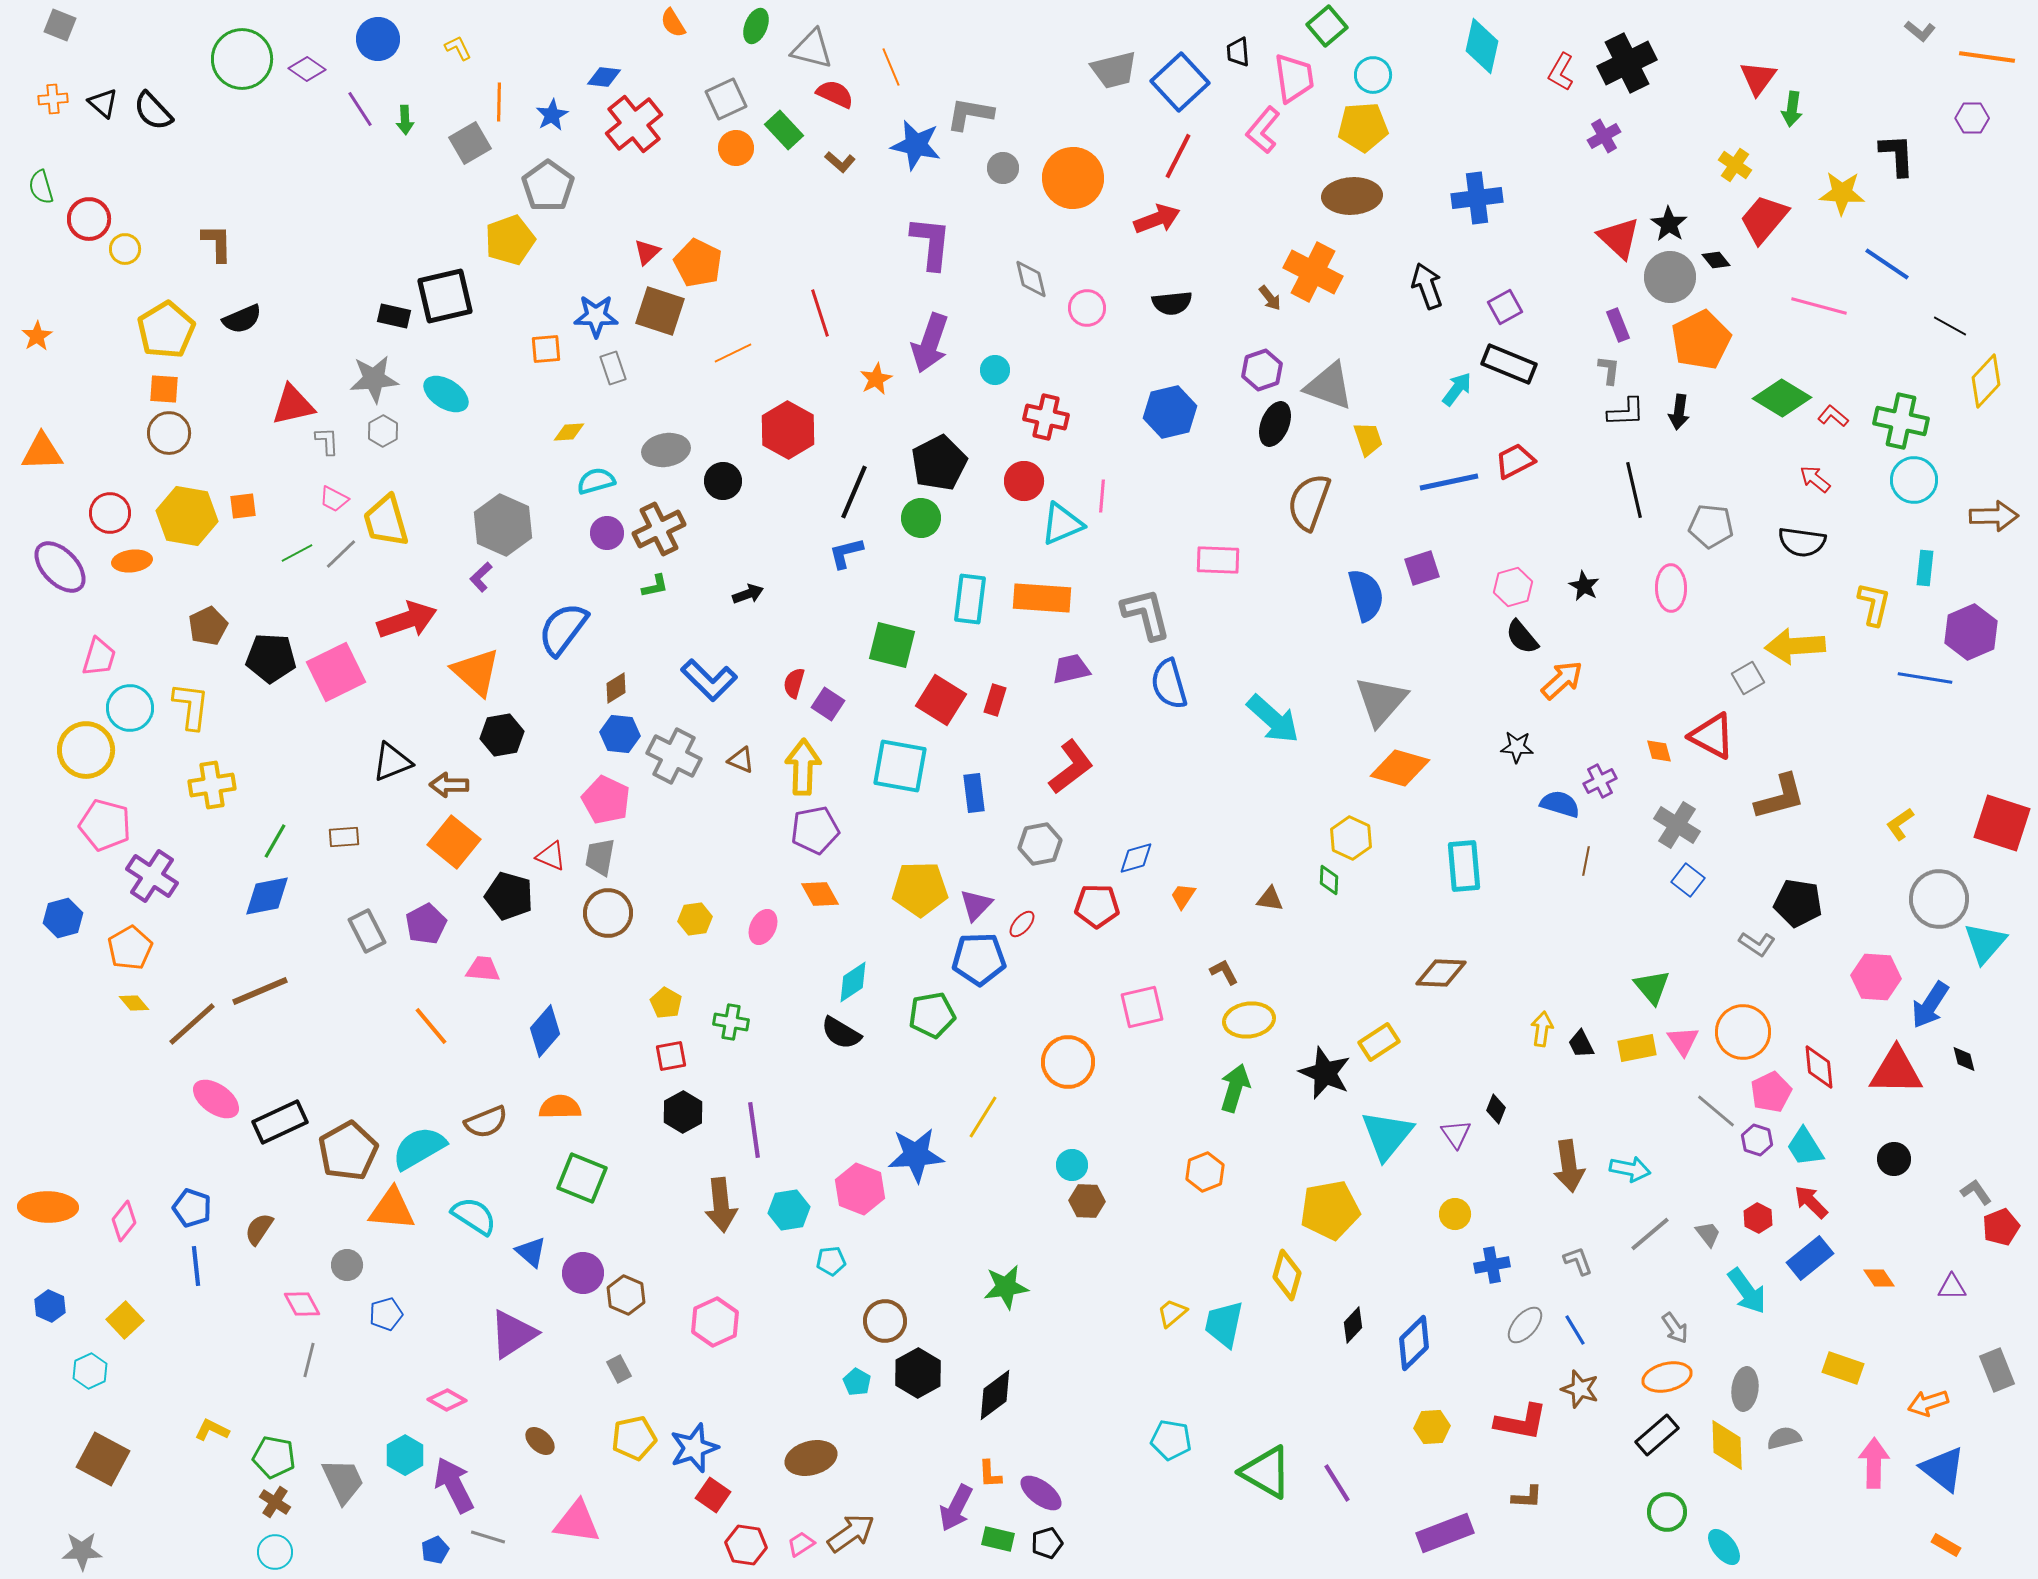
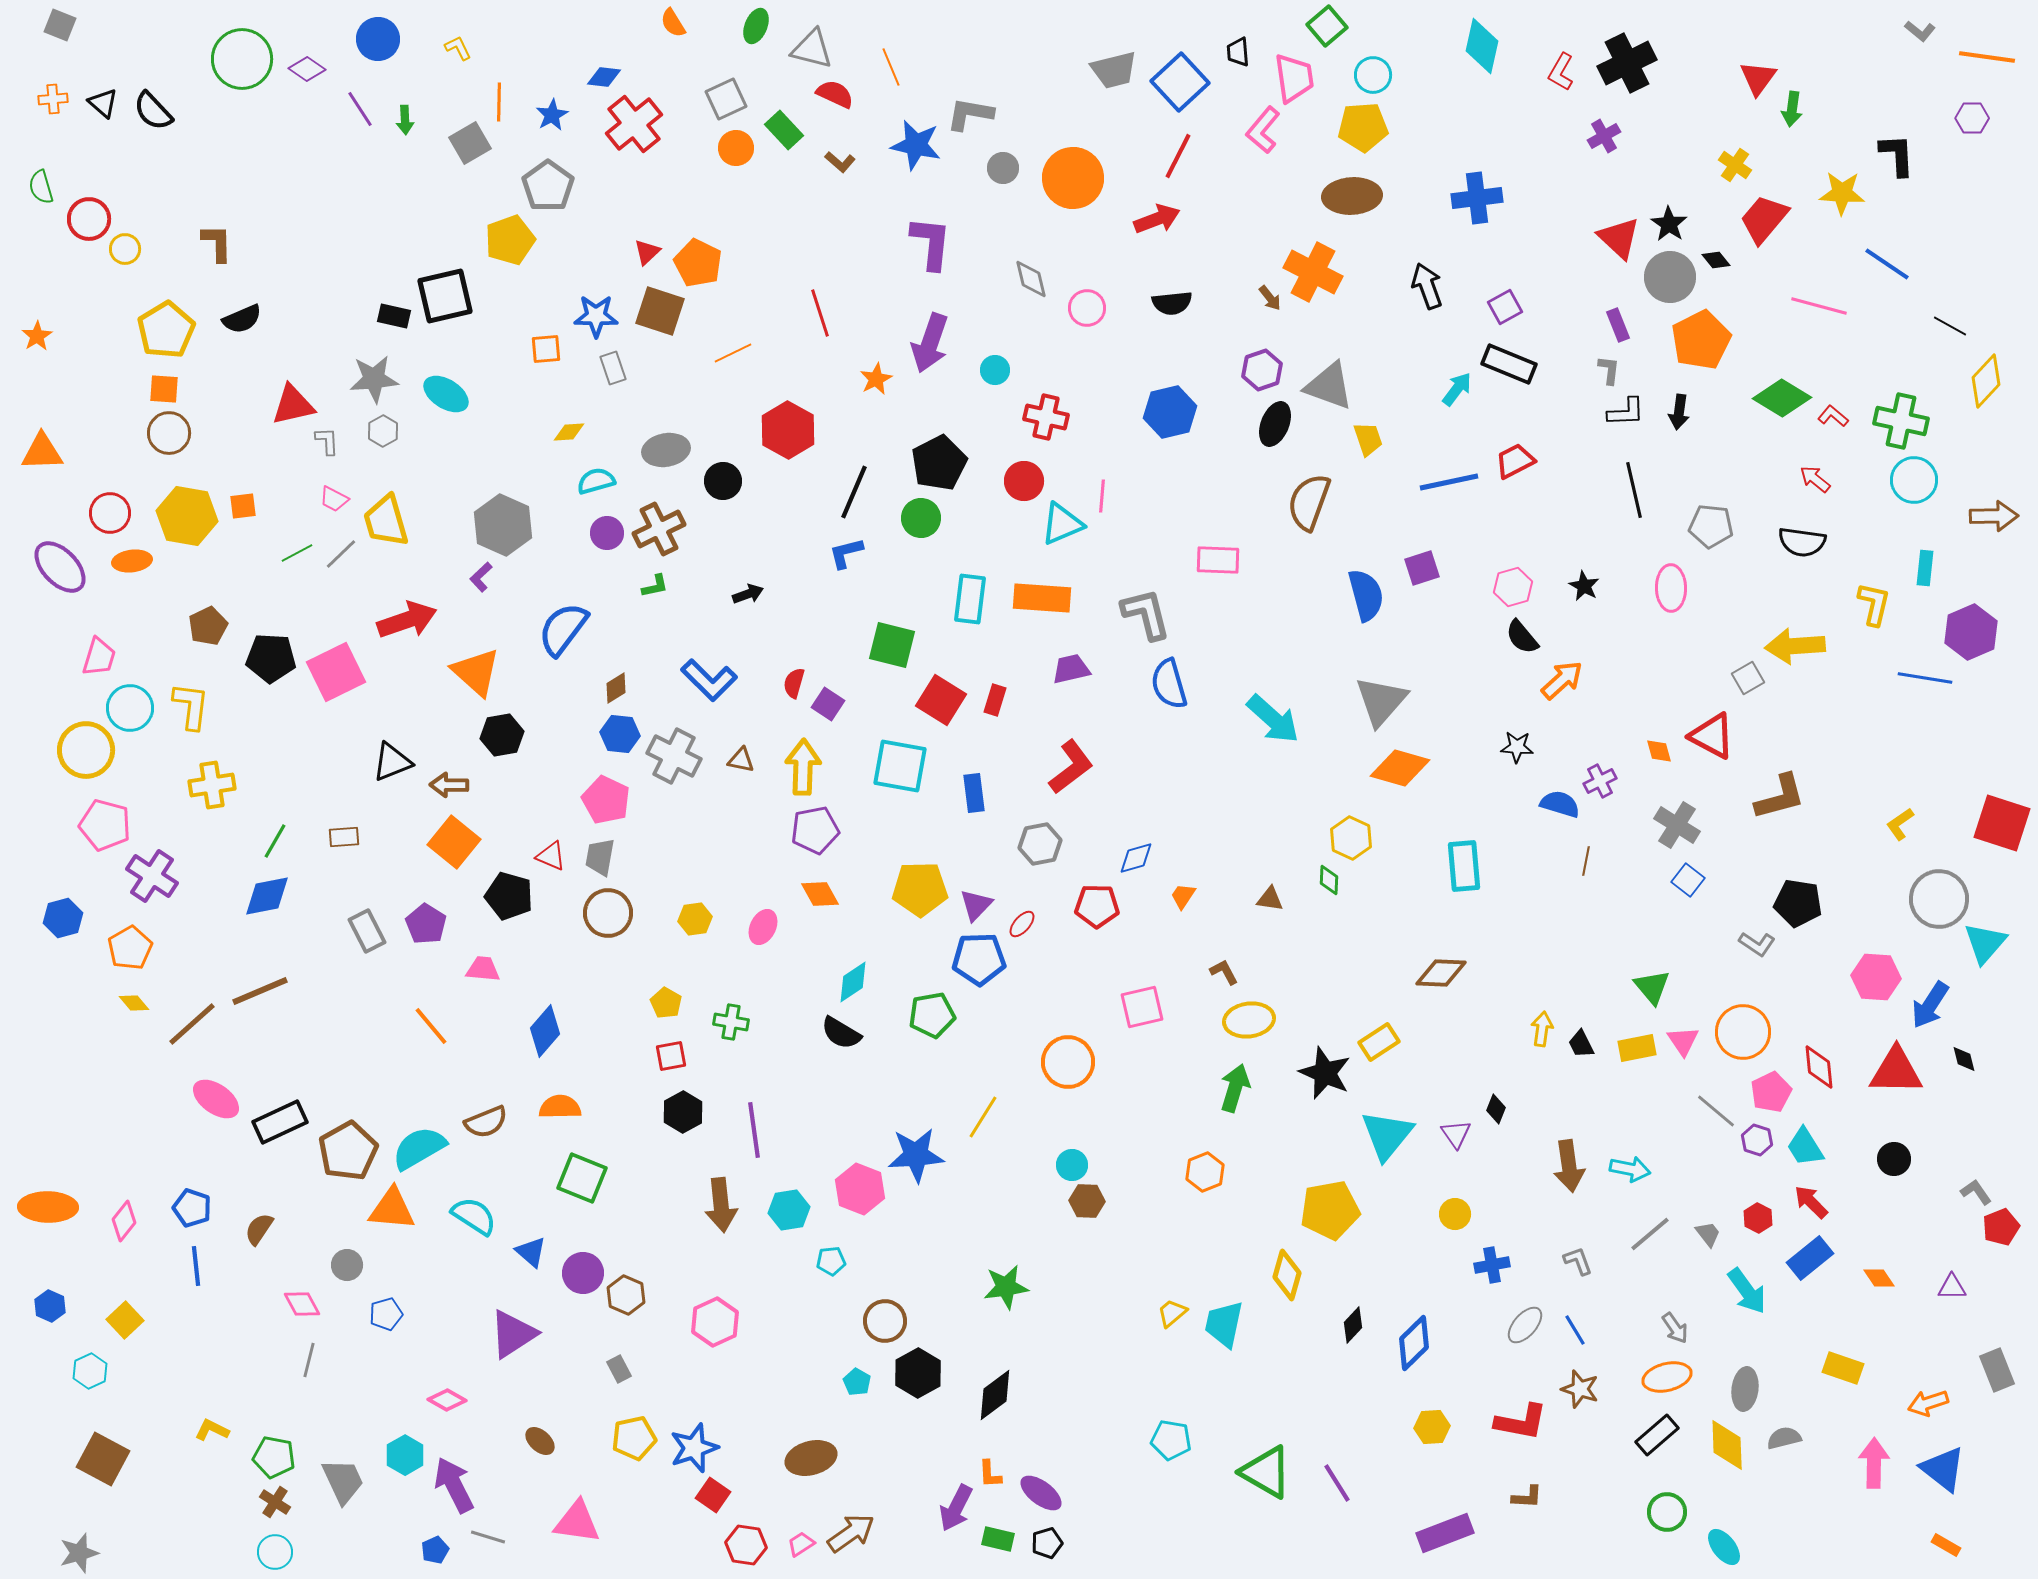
brown triangle at (741, 760): rotated 12 degrees counterclockwise
purple pentagon at (426, 924): rotated 12 degrees counterclockwise
gray star at (82, 1551): moved 3 px left, 2 px down; rotated 15 degrees counterclockwise
